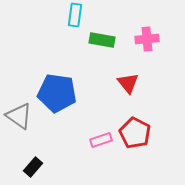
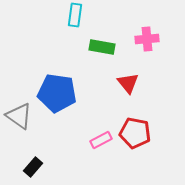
green rectangle: moved 7 px down
red pentagon: rotated 16 degrees counterclockwise
pink rectangle: rotated 10 degrees counterclockwise
